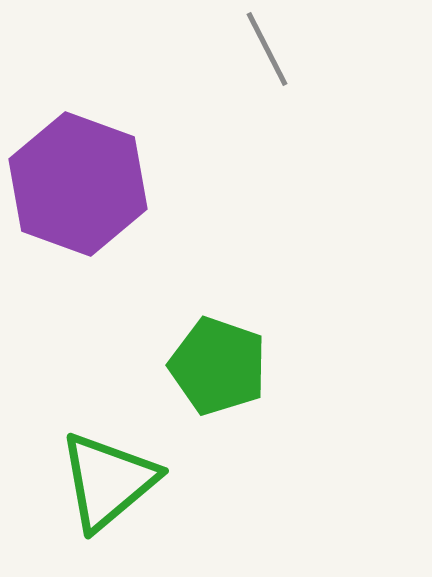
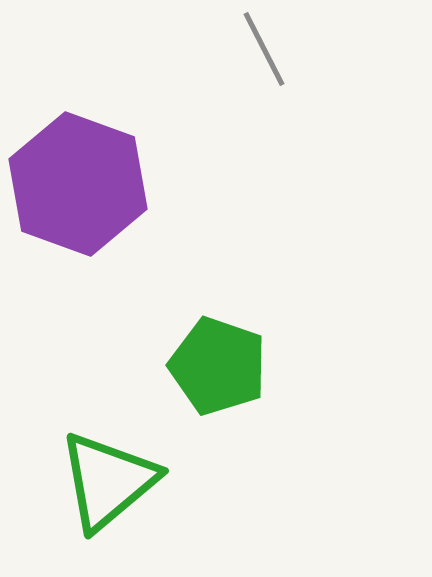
gray line: moved 3 px left
